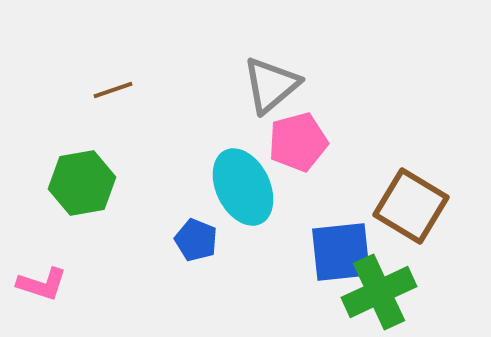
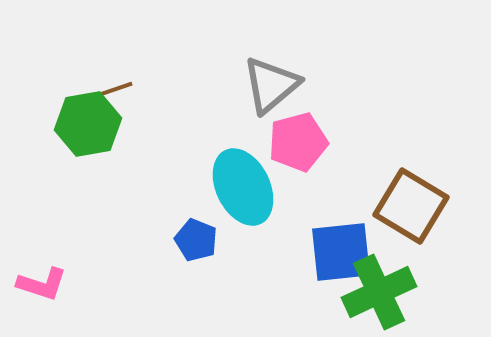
green hexagon: moved 6 px right, 59 px up
